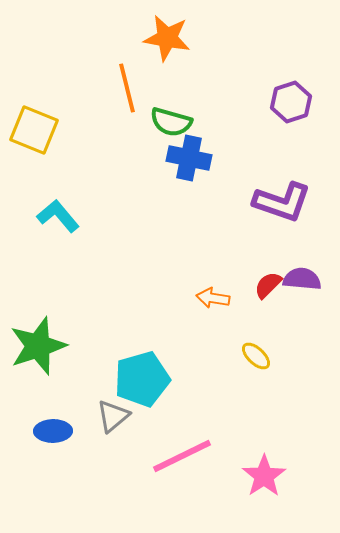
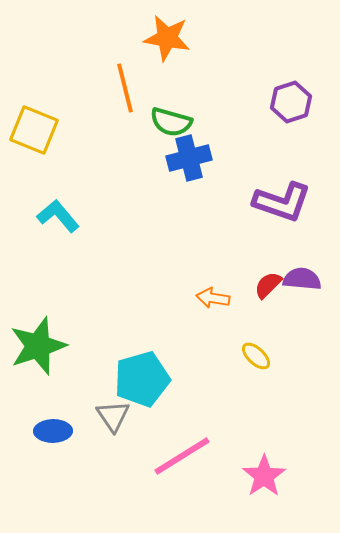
orange line: moved 2 px left
blue cross: rotated 27 degrees counterclockwise
gray triangle: rotated 24 degrees counterclockwise
pink line: rotated 6 degrees counterclockwise
